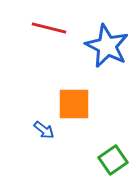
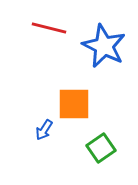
blue star: moved 3 px left
blue arrow: rotated 85 degrees clockwise
green square: moved 12 px left, 12 px up
